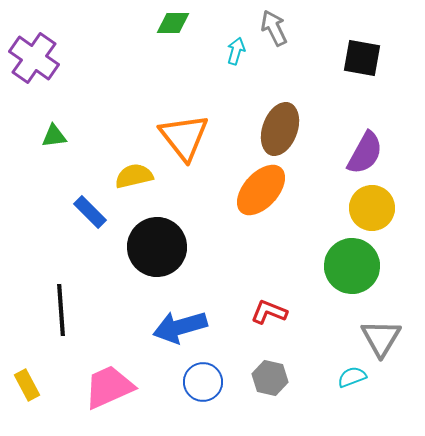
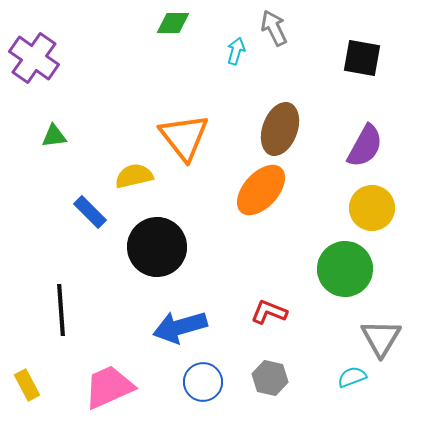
purple semicircle: moved 7 px up
green circle: moved 7 px left, 3 px down
